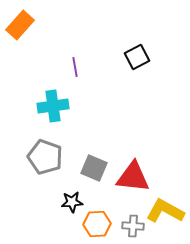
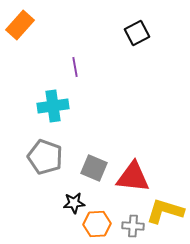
black square: moved 24 px up
black star: moved 2 px right, 1 px down
yellow L-shape: rotated 12 degrees counterclockwise
